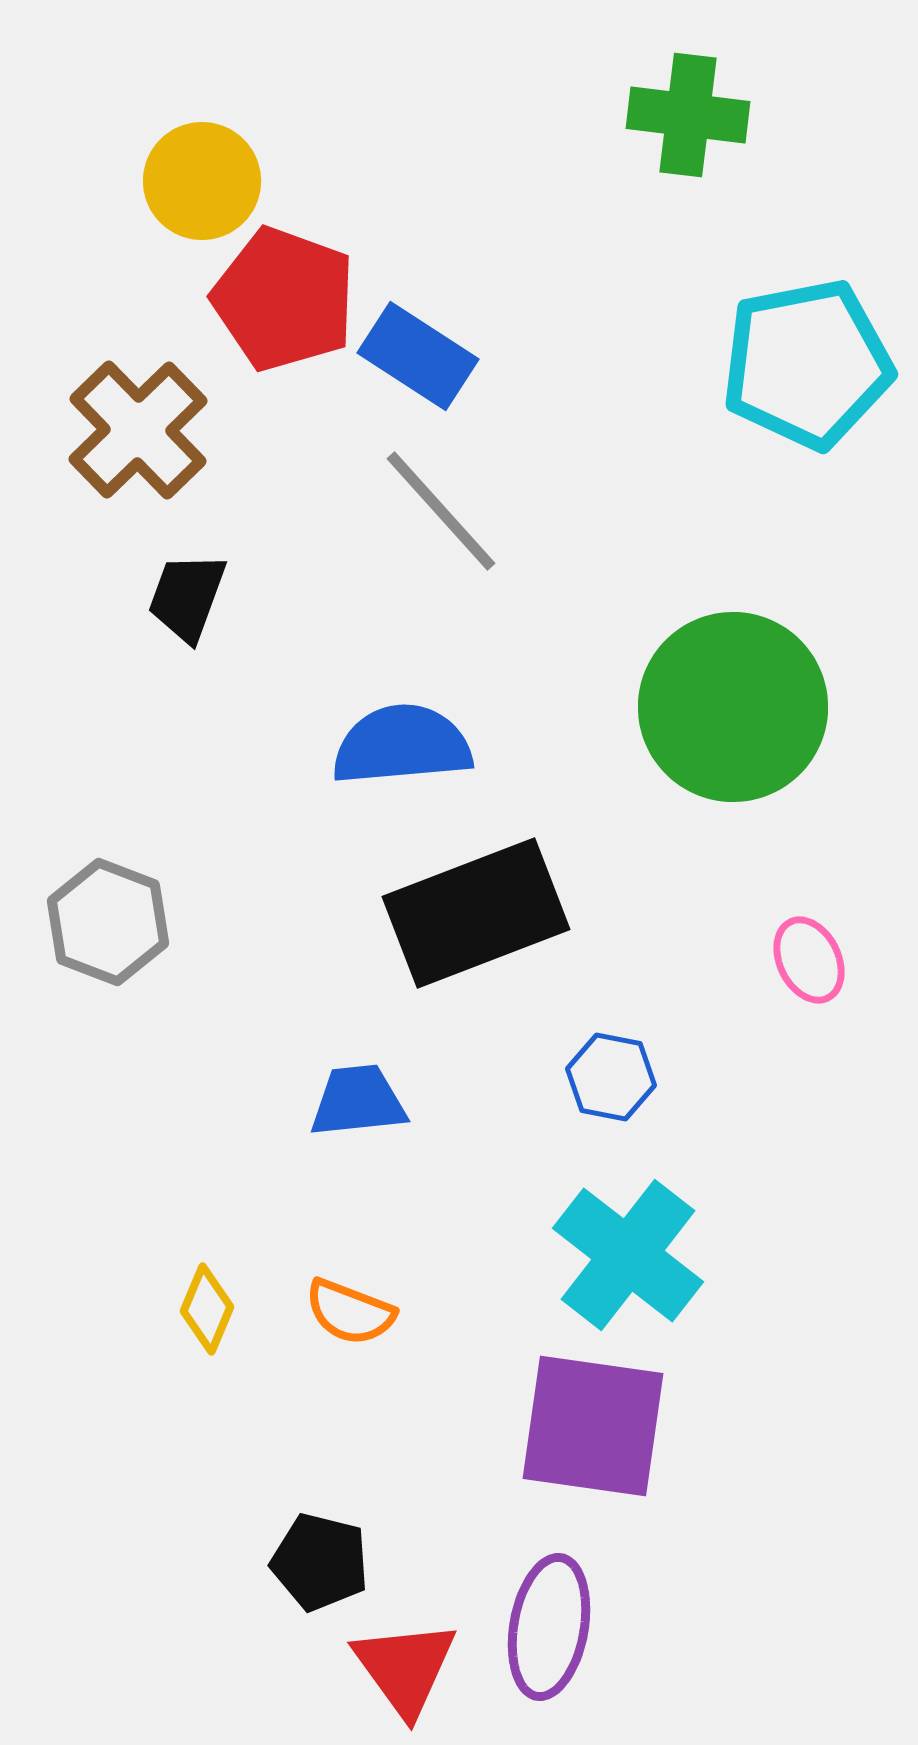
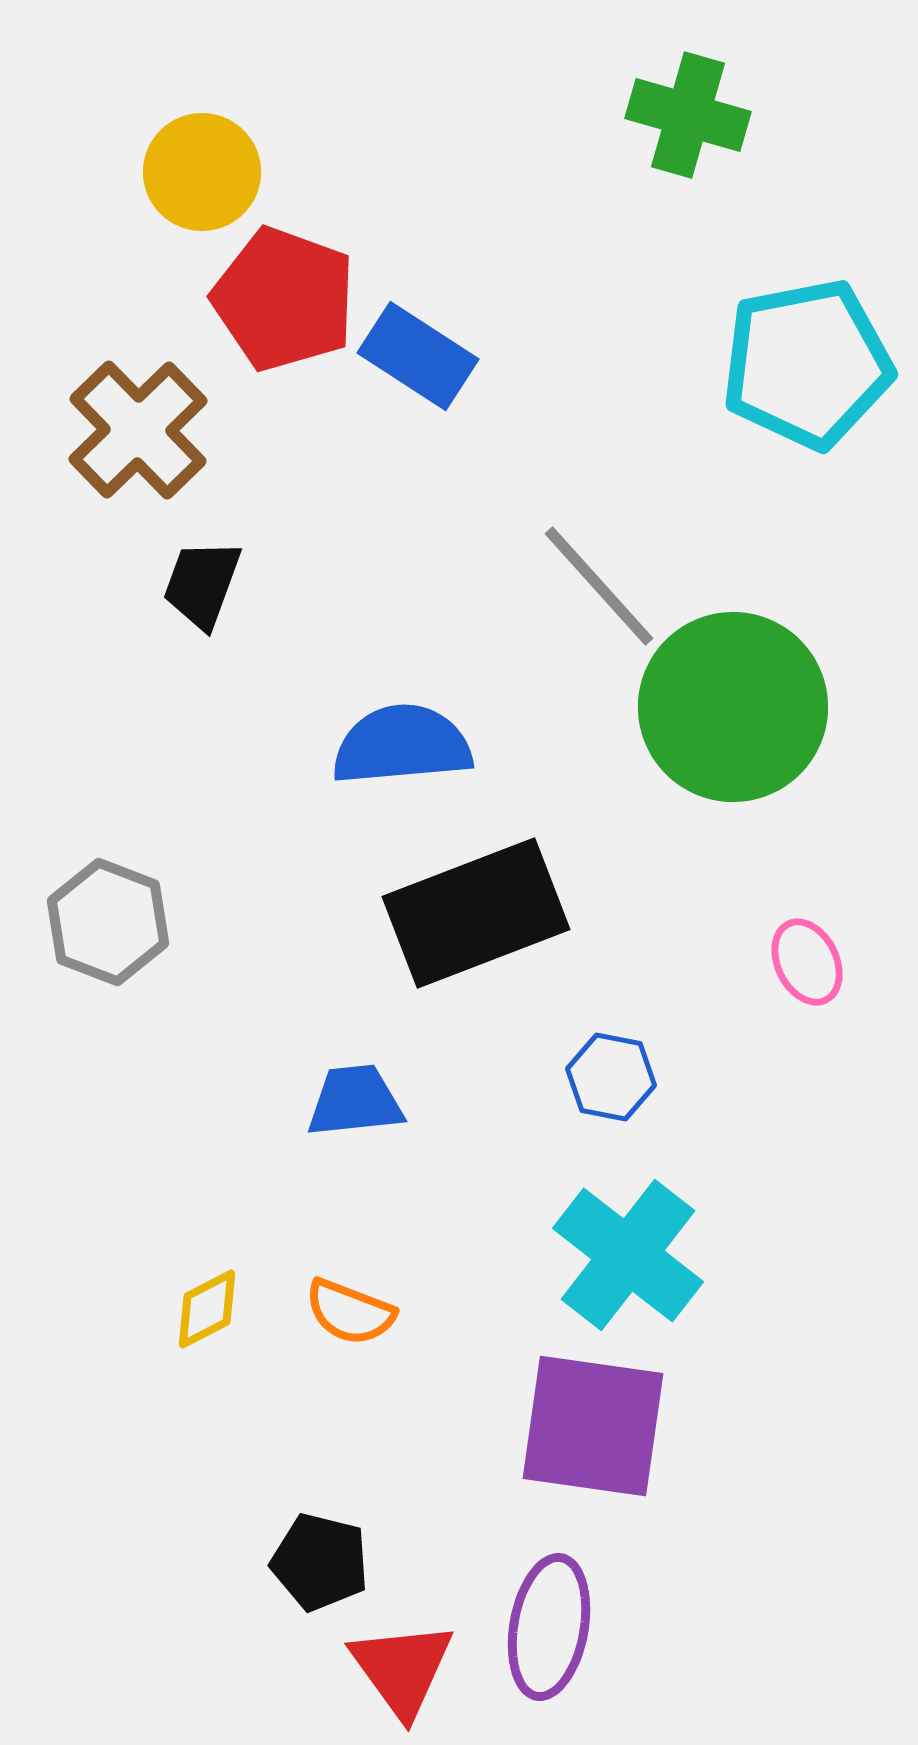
green cross: rotated 9 degrees clockwise
yellow circle: moved 9 px up
gray line: moved 158 px right, 75 px down
black trapezoid: moved 15 px right, 13 px up
pink ellipse: moved 2 px left, 2 px down
blue trapezoid: moved 3 px left
yellow diamond: rotated 40 degrees clockwise
red triangle: moved 3 px left, 1 px down
